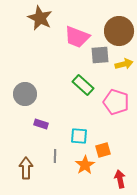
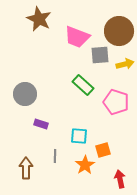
brown star: moved 1 px left, 1 px down
yellow arrow: moved 1 px right
